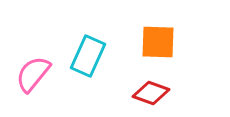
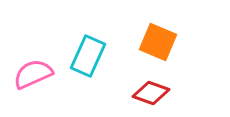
orange square: rotated 21 degrees clockwise
pink semicircle: rotated 27 degrees clockwise
